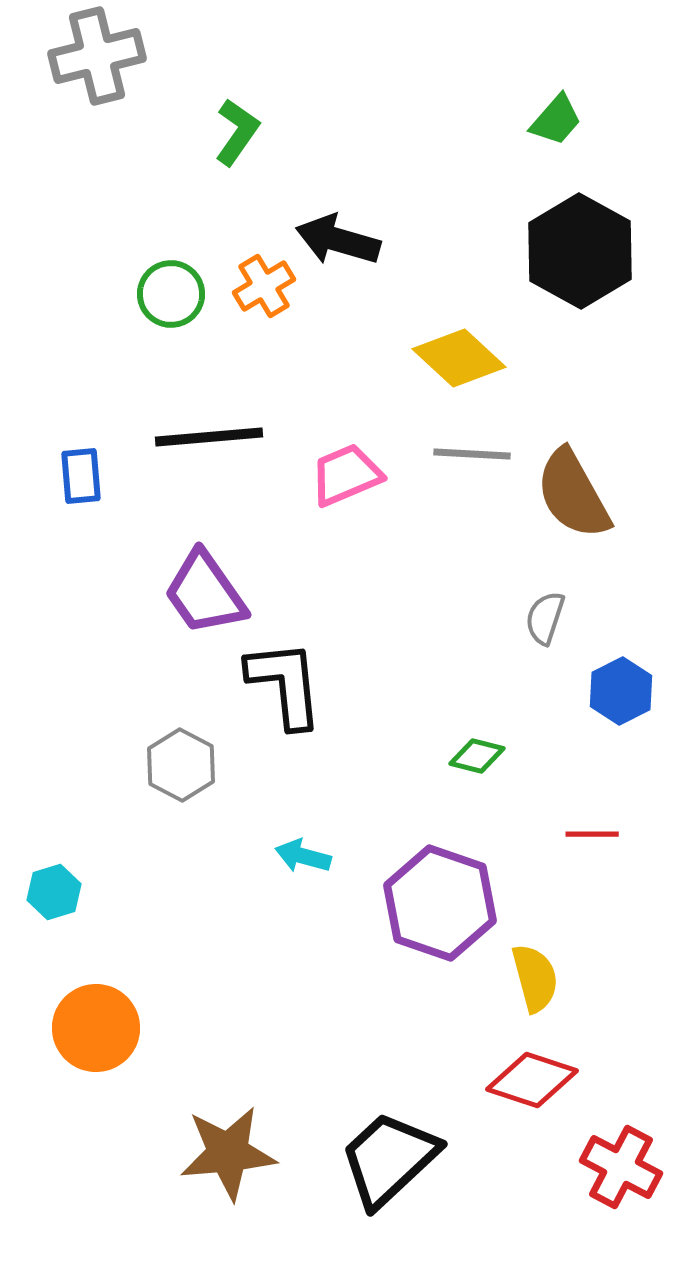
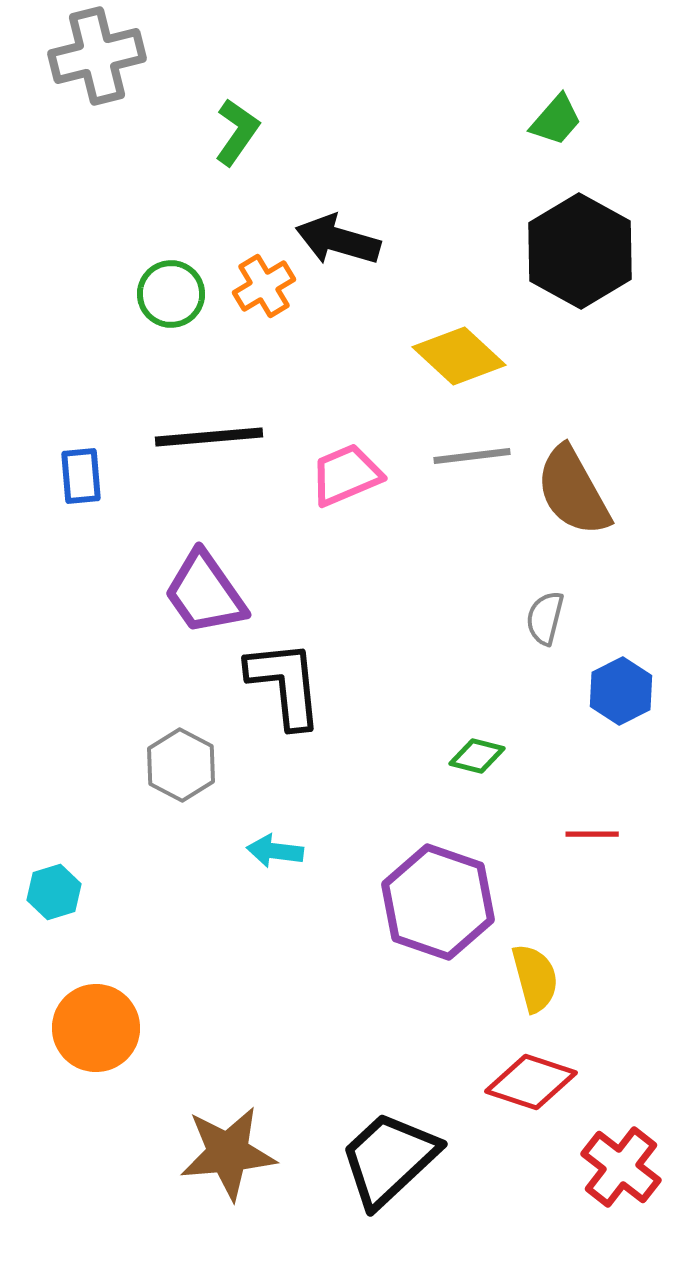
yellow diamond: moved 2 px up
gray line: moved 2 px down; rotated 10 degrees counterclockwise
brown semicircle: moved 3 px up
gray semicircle: rotated 4 degrees counterclockwise
cyan arrow: moved 28 px left, 5 px up; rotated 8 degrees counterclockwise
purple hexagon: moved 2 px left, 1 px up
red diamond: moved 1 px left, 2 px down
red cross: rotated 10 degrees clockwise
